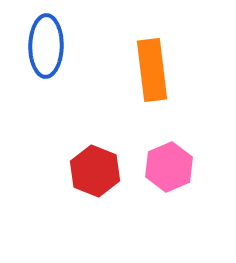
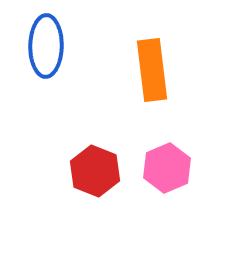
pink hexagon: moved 2 px left, 1 px down
